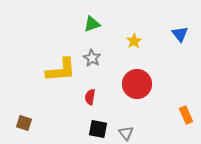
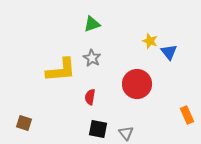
blue triangle: moved 11 px left, 18 px down
yellow star: moved 16 px right; rotated 21 degrees counterclockwise
orange rectangle: moved 1 px right
